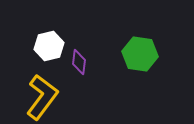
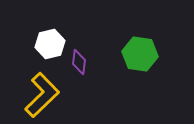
white hexagon: moved 1 px right, 2 px up
yellow L-shape: moved 2 px up; rotated 9 degrees clockwise
